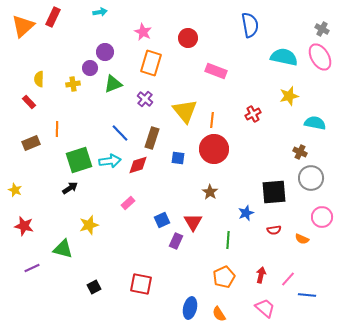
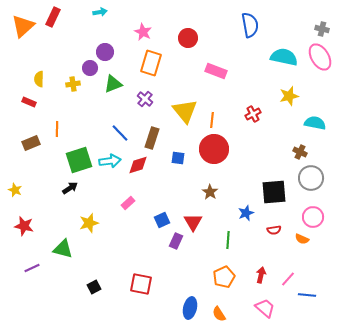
gray cross at (322, 29): rotated 16 degrees counterclockwise
red rectangle at (29, 102): rotated 24 degrees counterclockwise
pink circle at (322, 217): moved 9 px left
yellow star at (89, 225): moved 2 px up
